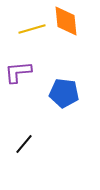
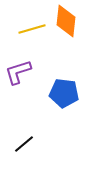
orange diamond: rotated 12 degrees clockwise
purple L-shape: rotated 12 degrees counterclockwise
black line: rotated 10 degrees clockwise
